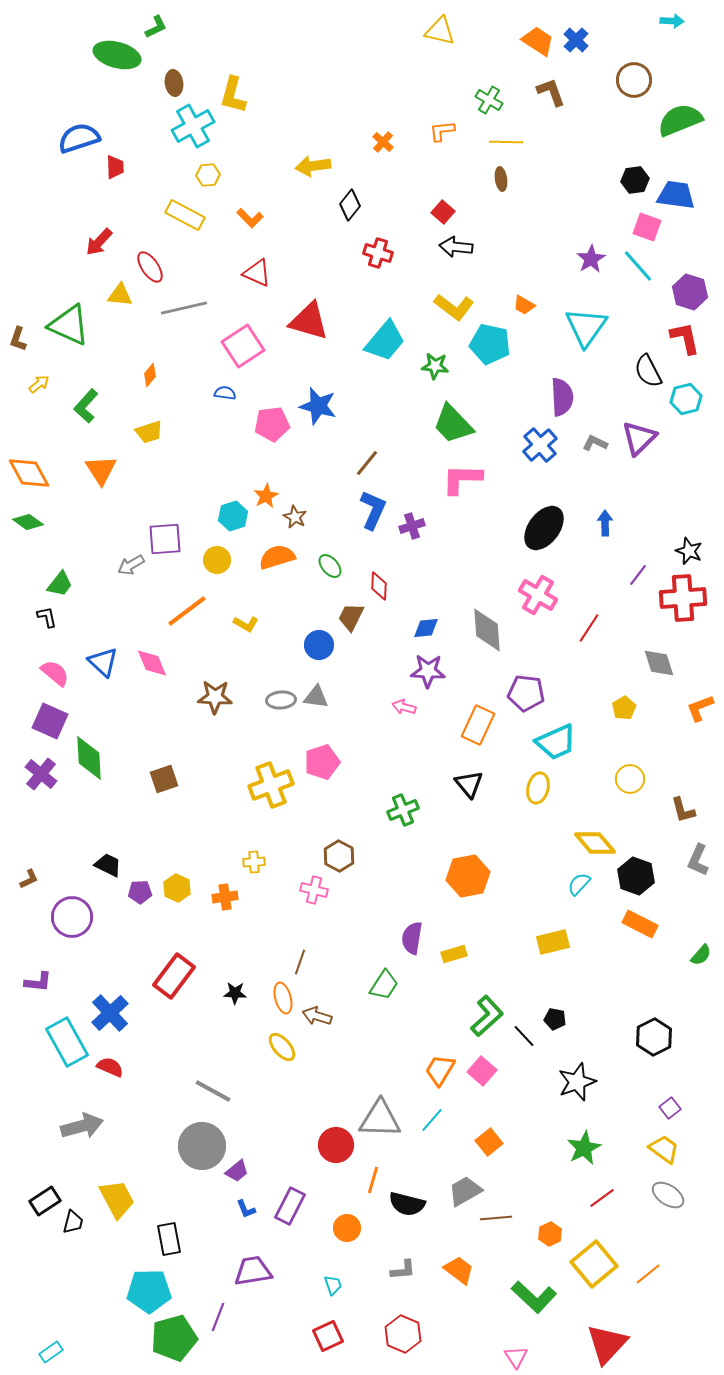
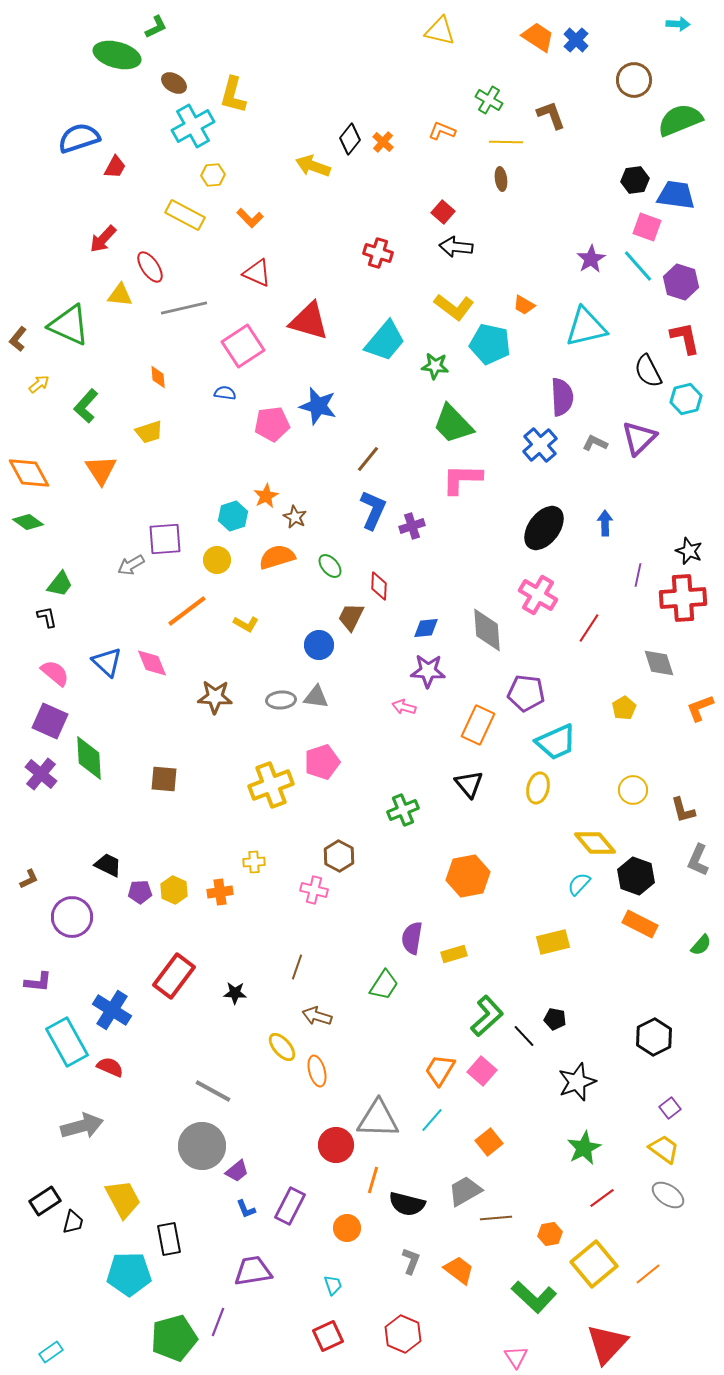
cyan arrow at (672, 21): moved 6 px right, 3 px down
orange trapezoid at (538, 41): moved 4 px up
brown ellipse at (174, 83): rotated 50 degrees counterclockwise
brown L-shape at (551, 92): moved 23 px down
orange L-shape at (442, 131): rotated 28 degrees clockwise
yellow arrow at (313, 166): rotated 28 degrees clockwise
red trapezoid at (115, 167): rotated 30 degrees clockwise
yellow hexagon at (208, 175): moved 5 px right
black diamond at (350, 205): moved 66 px up
red arrow at (99, 242): moved 4 px right, 3 px up
purple hexagon at (690, 292): moved 9 px left, 10 px up
cyan triangle at (586, 327): rotated 42 degrees clockwise
brown L-shape at (18, 339): rotated 20 degrees clockwise
orange diamond at (150, 375): moved 8 px right, 2 px down; rotated 45 degrees counterclockwise
brown line at (367, 463): moved 1 px right, 4 px up
purple line at (638, 575): rotated 25 degrees counterclockwise
blue triangle at (103, 662): moved 4 px right
brown square at (164, 779): rotated 24 degrees clockwise
yellow circle at (630, 779): moved 3 px right, 11 px down
yellow hexagon at (177, 888): moved 3 px left, 2 px down
orange cross at (225, 897): moved 5 px left, 5 px up
green semicircle at (701, 955): moved 10 px up
brown line at (300, 962): moved 3 px left, 5 px down
orange ellipse at (283, 998): moved 34 px right, 73 px down
blue cross at (110, 1013): moved 2 px right, 3 px up; rotated 15 degrees counterclockwise
gray triangle at (380, 1119): moved 2 px left
yellow trapezoid at (117, 1199): moved 6 px right
orange hexagon at (550, 1234): rotated 15 degrees clockwise
gray L-shape at (403, 1270): moved 8 px right, 9 px up; rotated 64 degrees counterclockwise
cyan pentagon at (149, 1291): moved 20 px left, 17 px up
purple line at (218, 1317): moved 5 px down
